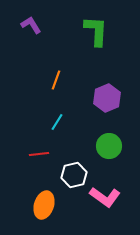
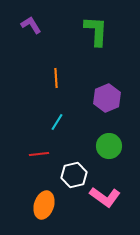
orange line: moved 2 px up; rotated 24 degrees counterclockwise
